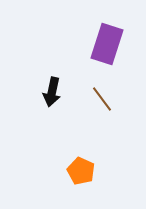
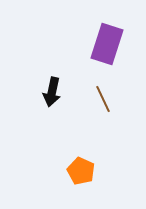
brown line: moved 1 px right; rotated 12 degrees clockwise
